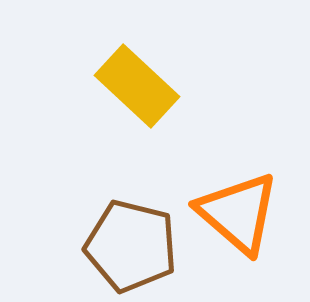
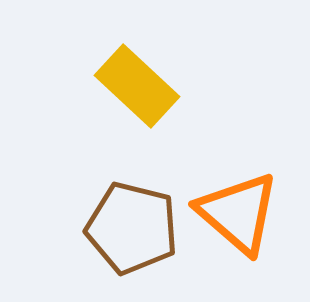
brown pentagon: moved 1 px right, 18 px up
